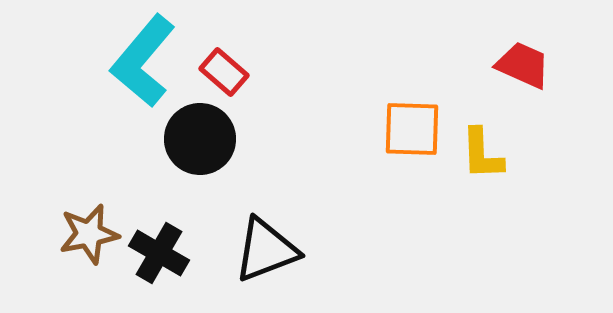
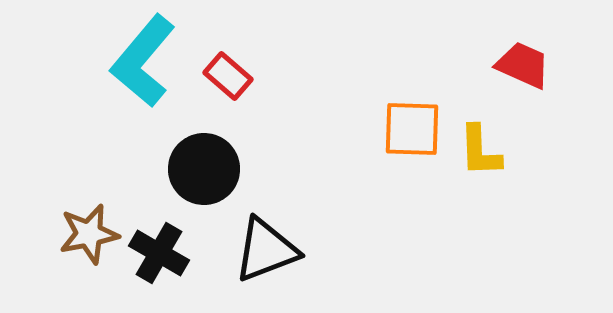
red rectangle: moved 4 px right, 4 px down
black circle: moved 4 px right, 30 px down
yellow L-shape: moved 2 px left, 3 px up
